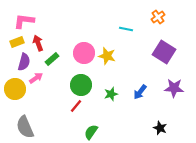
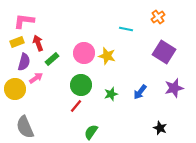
purple star: rotated 18 degrees counterclockwise
